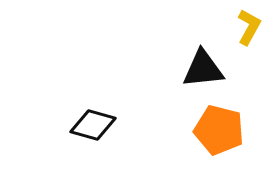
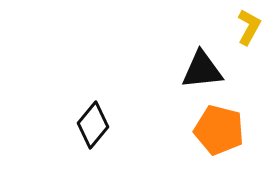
black triangle: moved 1 px left, 1 px down
black diamond: rotated 66 degrees counterclockwise
